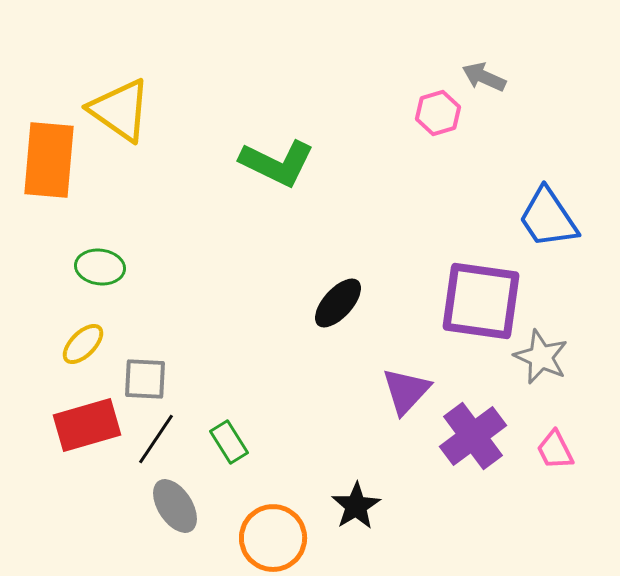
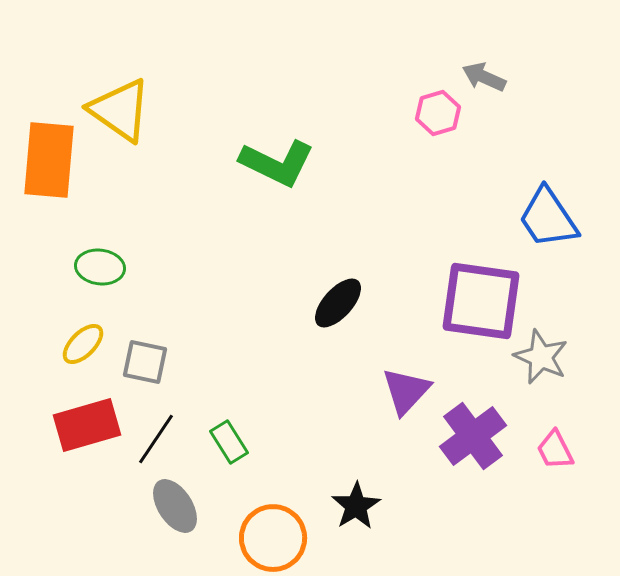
gray square: moved 17 px up; rotated 9 degrees clockwise
